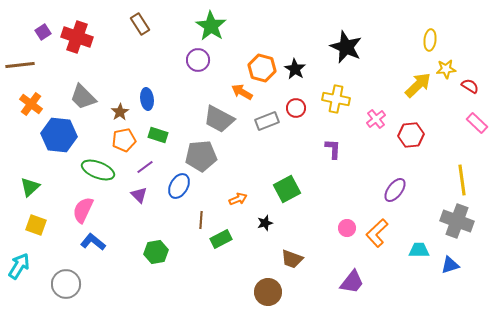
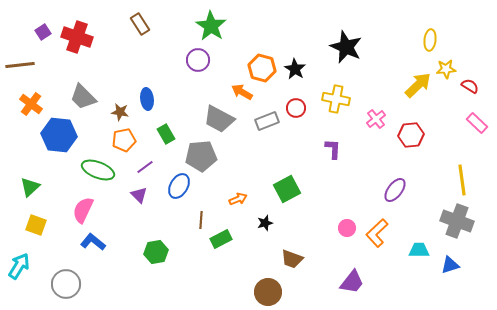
brown star at (120, 112): rotated 30 degrees counterclockwise
green rectangle at (158, 135): moved 8 px right, 1 px up; rotated 42 degrees clockwise
